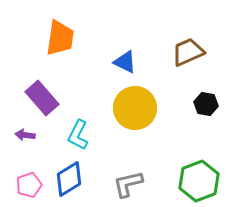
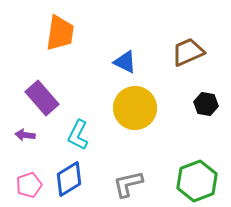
orange trapezoid: moved 5 px up
green hexagon: moved 2 px left
